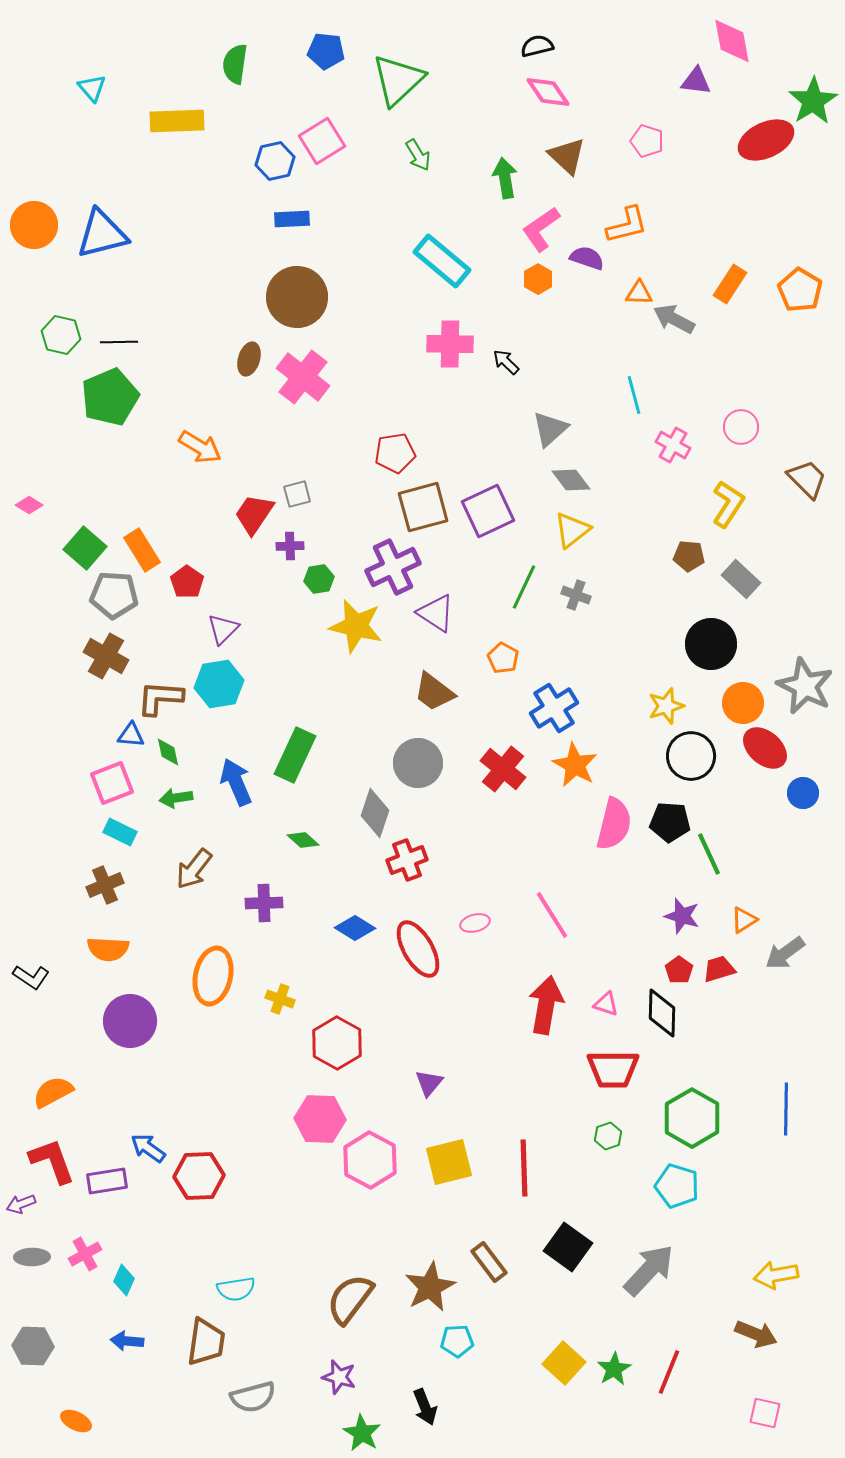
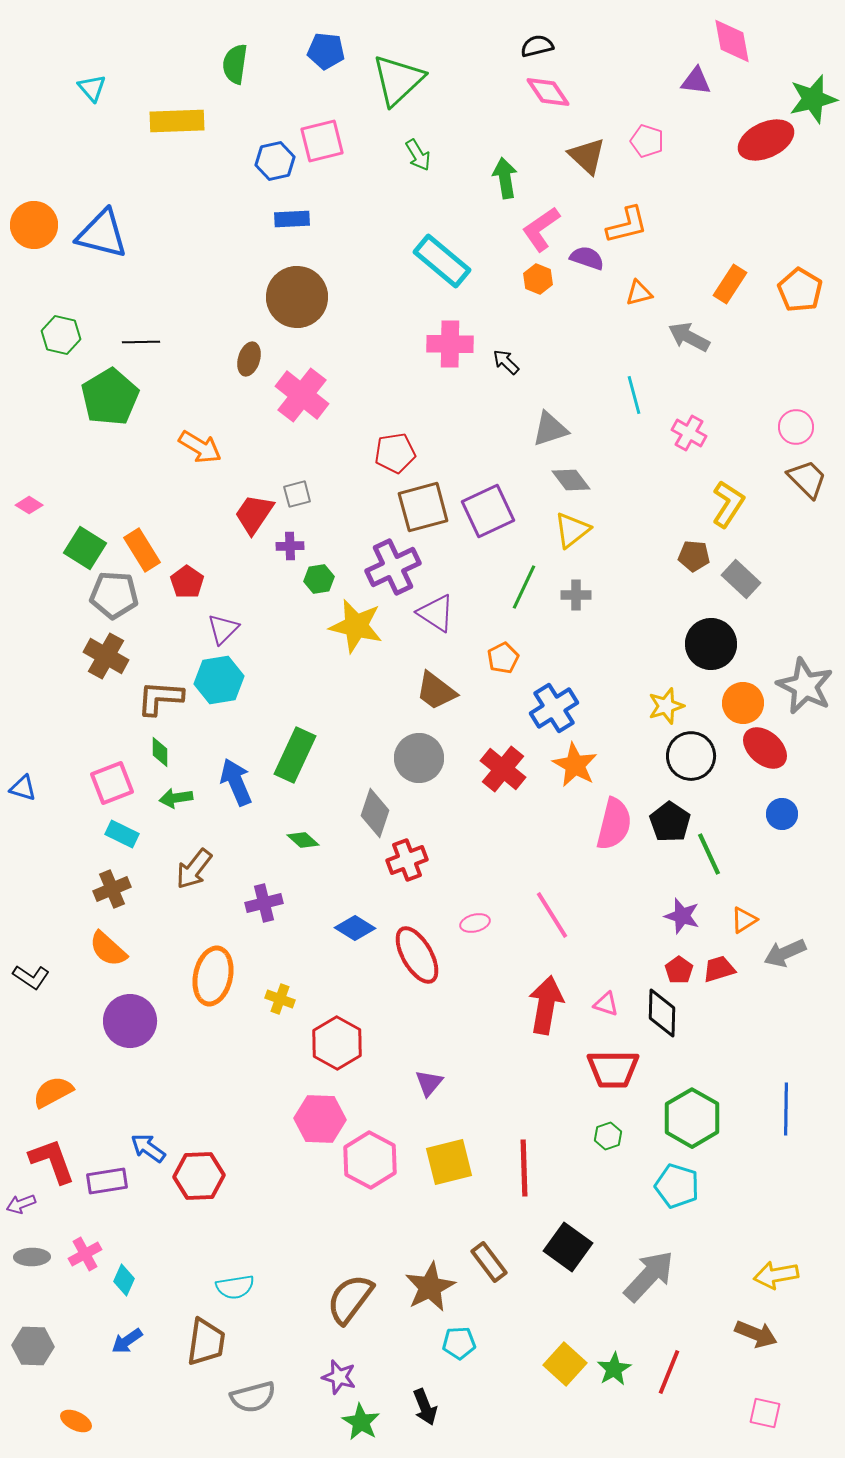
green star at (813, 101): moved 2 px up; rotated 18 degrees clockwise
pink square at (322, 141): rotated 18 degrees clockwise
brown triangle at (567, 156): moved 20 px right
blue triangle at (102, 234): rotated 28 degrees clockwise
orange hexagon at (538, 279): rotated 8 degrees counterclockwise
orange triangle at (639, 293): rotated 16 degrees counterclockwise
gray arrow at (674, 319): moved 15 px right, 18 px down
black line at (119, 342): moved 22 px right
pink cross at (303, 377): moved 1 px left, 18 px down
green pentagon at (110, 397): rotated 8 degrees counterclockwise
pink circle at (741, 427): moved 55 px right
gray triangle at (550, 429): rotated 24 degrees clockwise
pink cross at (673, 445): moved 16 px right, 12 px up
green square at (85, 548): rotated 9 degrees counterclockwise
brown pentagon at (689, 556): moved 5 px right
gray cross at (576, 595): rotated 20 degrees counterclockwise
orange pentagon at (503, 658): rotated 16 degrees clockwise
cyan hexagon at (219, 684): moved 4 px up
brown trapezoid at (434, 692): moved 2 px right, 1 px up
blue triangle at (131, 735): moved 108 px left, 53 px down; rotated 12 degrees clockwise
green diamond at (168, 752): moved 8 px left; rotated 12 degrees clockwise
gray circle at (418, 763): moved 1 px right, 5 px up
blue circle at (803, 793): moved 21 px left, 21 px down
black pentagon at (670, 822): rotated 30 degrees clockwise
cyan rectangle at (120, 832): moved 2 px right, 2 px down
brown cross at (105, 885): moved 7 px right, 4 px down
purple cross at (264, 903): rotated 12 degrees counterclockwise
orange semicircle at (108, 949): rotated 39 degrees clockwise
red ellipse at (418, 949): moved 1 px left, 6 px down
gray arrow at (785, 953): rotated 12 degrees clockwise
gray arrow at (649, 1270): moved 6 px down
cyan semicircle at (236, 1289): moved 1 px left, 2 px up
blue arrow at (127, 1341): rotated 40 degrees counterclockwise
cyan pentagon at (457, 1341): moved 2 px right, 2 px down
yellow square at (564, 1363): moved 1 px right, 1 px down
green star at (362, 1433): moved 1 px left, 11 px up
